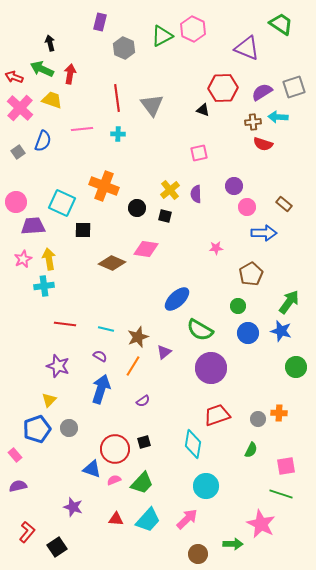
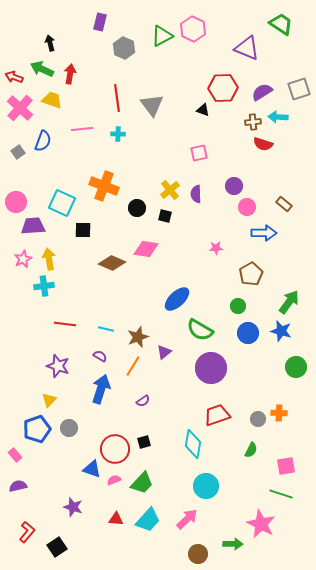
gray square at (294, 87): moved 5 px right, 2 px down
